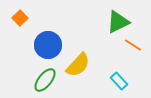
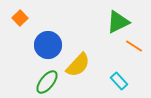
orange line: moved 1 px right, 1 px down
green ellipse: moved 2 px right, 2 px down
